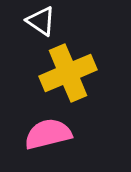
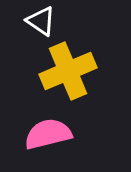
yellow cross: moved 2 px up
